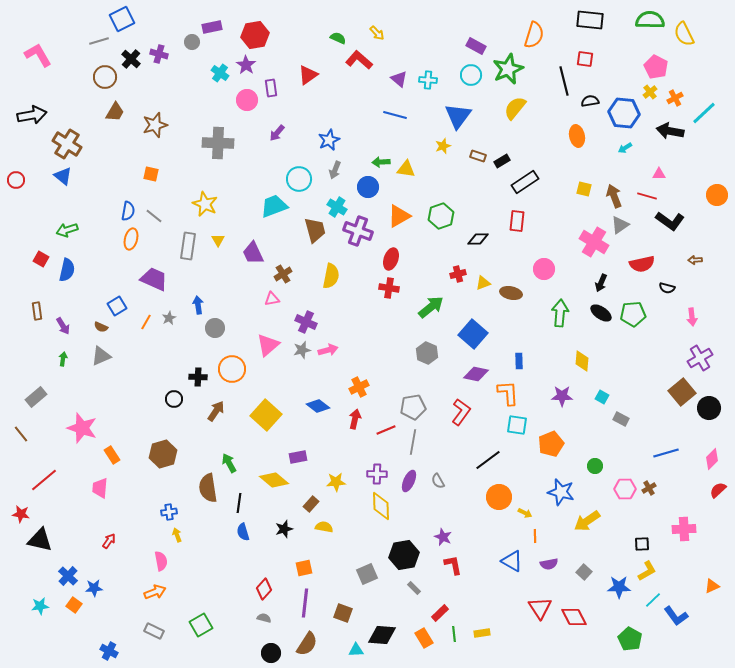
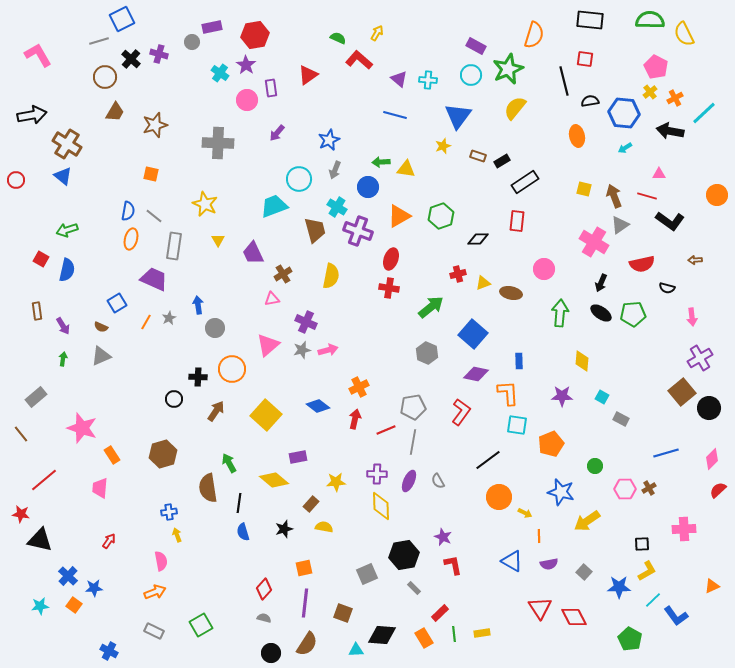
yellow arrow at (377, 33): rotated 105 degrees counterclockwise
gray rectangle at (188, 246): moved 14 px left
blue square at (117, 306): moved 3 px up
orange line at (535, 536): moved 4 px right
